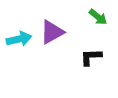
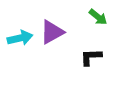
cyan arrow: moved 1 px right, 1 px up
